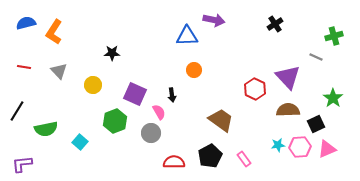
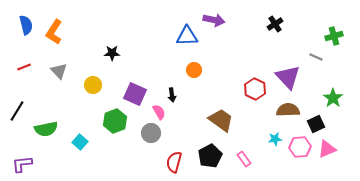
blue semicircle: moved 2 px down; rotated 90 degrees clockwise
red line: rotated 32 degrees counterclockwise
cyan star: moved 3 px left, 6 px up
red semicircle: rotated 75 degrees counterclockwise
